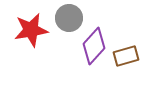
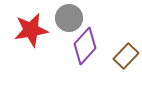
purple diamond: moved 9 px left
brown rectangle: rotated 30 degrees counterclockwise
